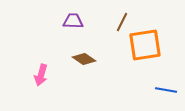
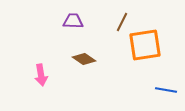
pink arrow: rotated 25 degrees counterclockwise
